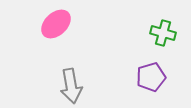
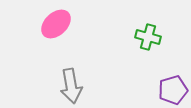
green cross: moved 15 px left, 4 px down
purple pentagon: moved 22 px right, 13 px down
